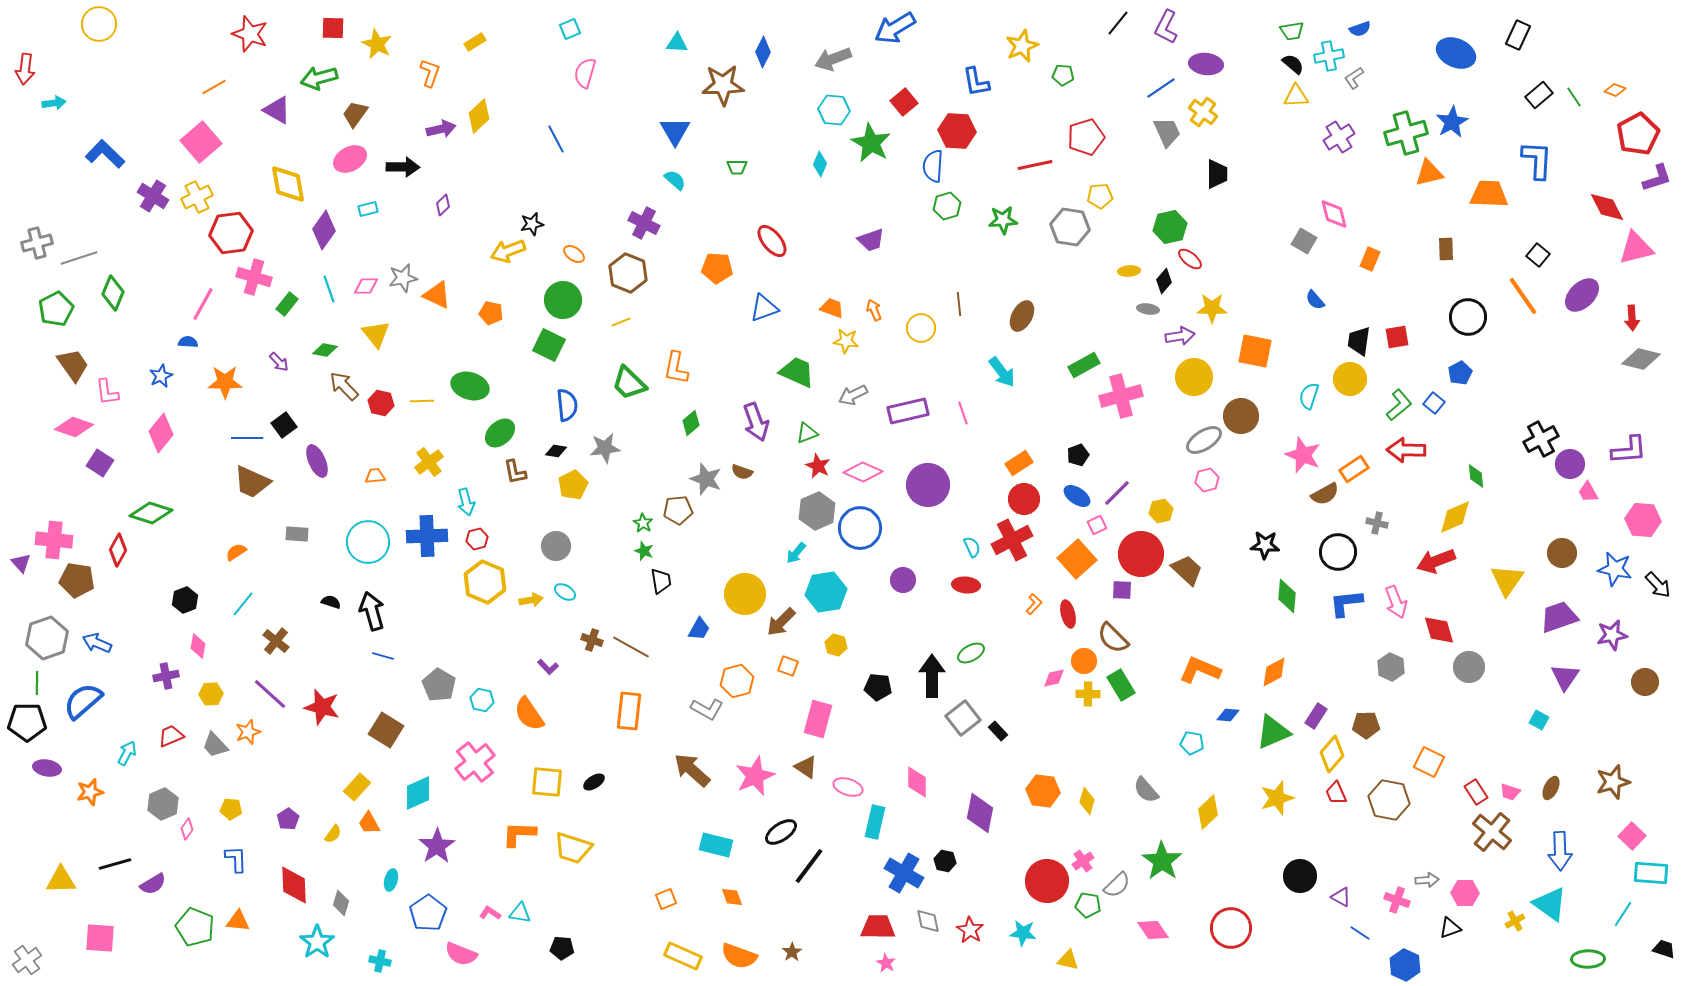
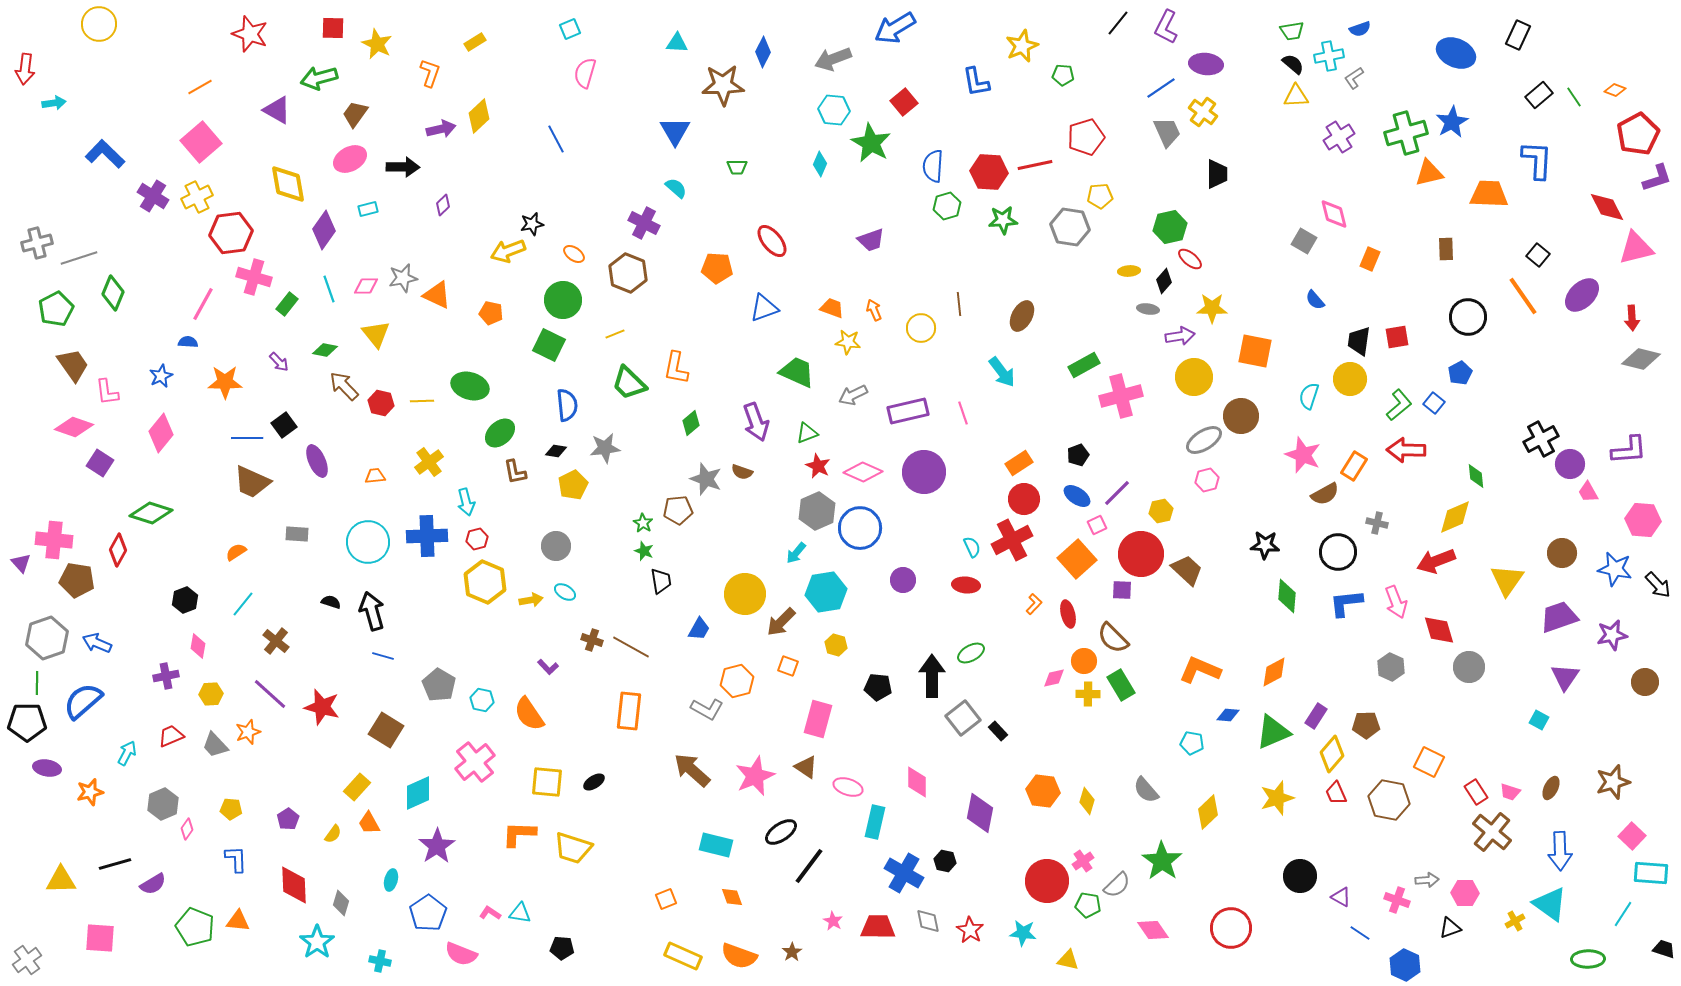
orange line at (214, 87): moved 14 px left
red hexagon at (957, 131): moved 32 px right, 41 px down
cyan semicircle at (675, 180): moved 1 px right, 8 px down
yellow line at (621, 322): moved 6 px left, 12 px down
yellow star at (846, 341): moved 2 px right, 1 px down
orange rectangle at (1354, 469): moved 3 px up; rotated 24 degrees counterclockwise
purple circle at (928, 485): moved 4 px left, 13 px up
pink star at (886, 963): moved 53 px left, 42 px up
